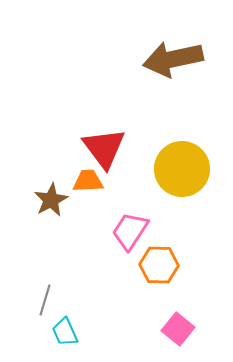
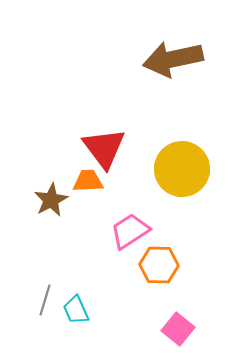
pink trapezoid: rotated 24 degrees clockwise
cyan trapezoid: moved 11 px right, 22 px up
